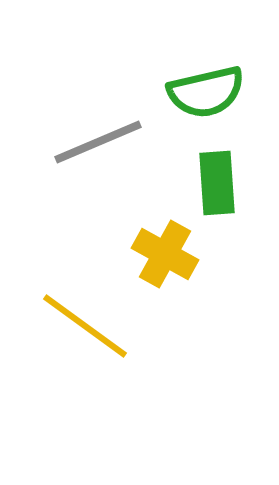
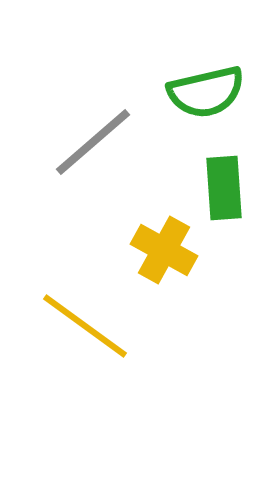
gray line: moved 5 px left; rotated 18 degrees counterclockwise
green rectangle: moved 7 px right, 5 px down
yellow cross: moved 1 px left, 4 px up
